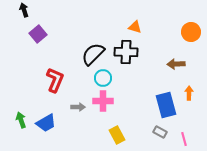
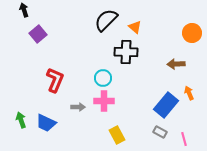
orange triangle: rotated 24 degrees clockwise
orange circle: moved 1 px right, 1 px down
black semicircle: moved 13 px right, 34 px up
orange arrow: rotated 24 degrees counterclockwise
pink cross: moved 1 px right
blue rectangle: rotated 55 degrees clockwise
blue trapezoid: rotated 55 degrees clockwise
